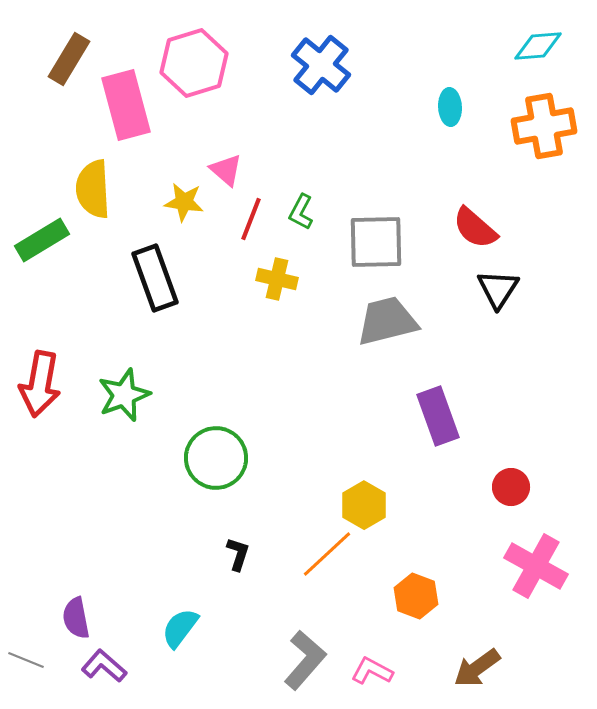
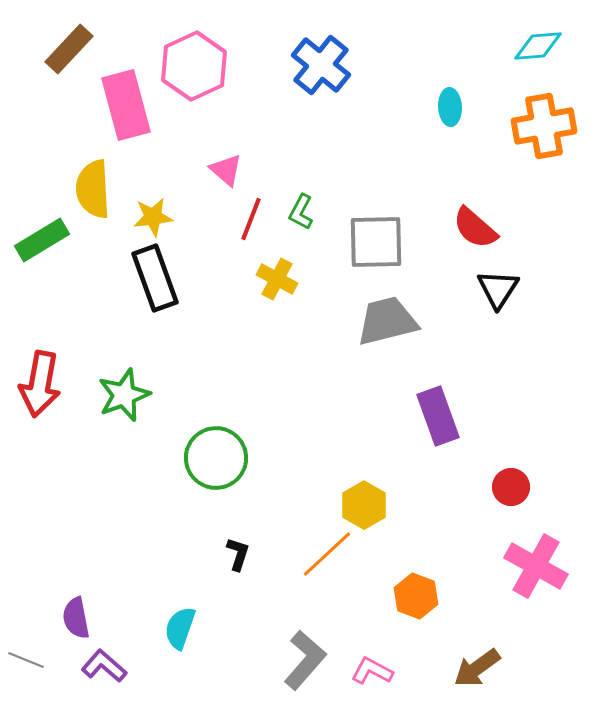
brown rectangle: moved 10 px up; rotated 12 degrees clockwise
pink hexagon: moved 3 px down; rotated 8 degrees counterclockwise
yellow star: moved 31 px left, 15 px down; rotated 15 degrees counterclockwise
yellow cross: rotated 15 degrees clockwise
cyan semicircle: rotated 18 degrees counterclockwise
